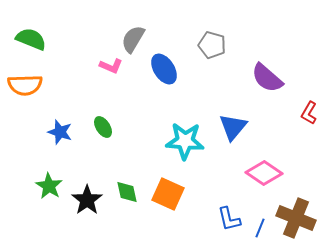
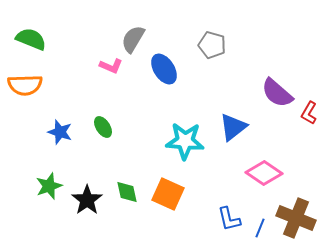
purple semicircle: moved 10 px right, 15 px down
blue triangle: rotated 12 degrees clockwise
green star: rotated 20 degrees clockwise
